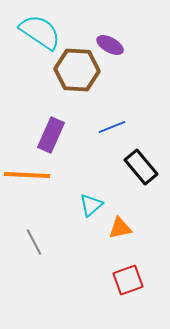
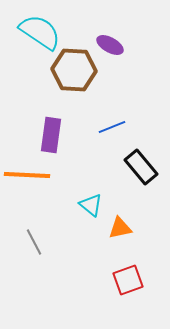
brown hexagon: moved 3 px left
purple rectangle: rotated 16 degrees counterclockwise
cyan triangle: rotated 40 degrees counterclockwise
